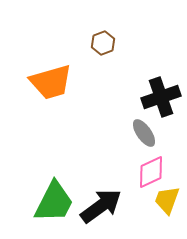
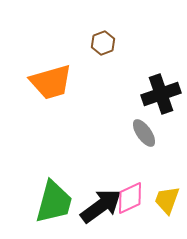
black cross: moved 3 px up
pink diamond: moved 21 px left, 26 px down
green trapezoid: rotated 12 degrees counterclockwise
